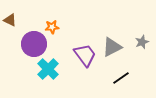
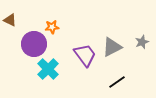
black line: moved 4 px left, 4 px down
